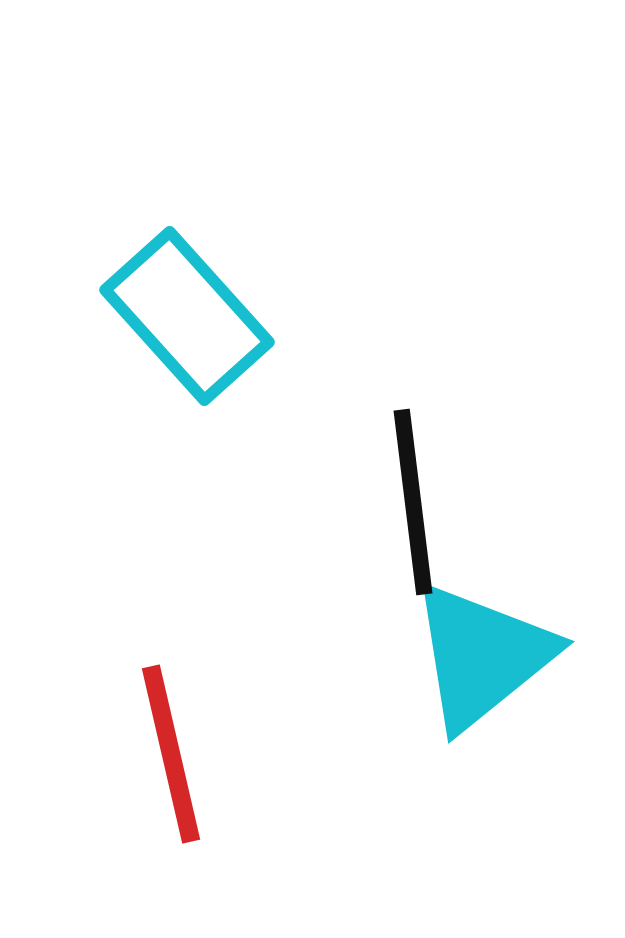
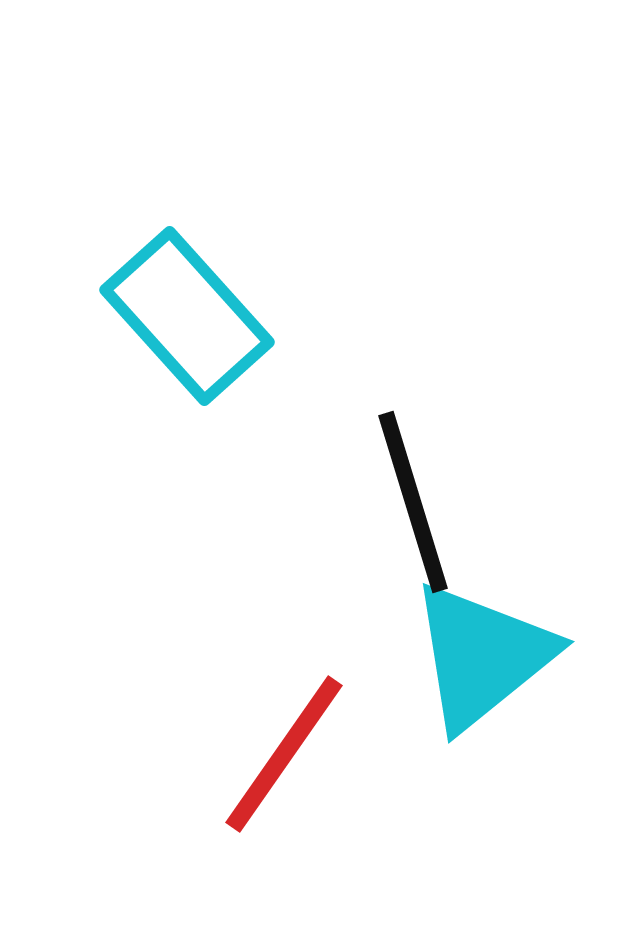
black line: rotated 10 degrees counterclockwise
red line: moved 113 px right; rotated 48 degrees clockwise
